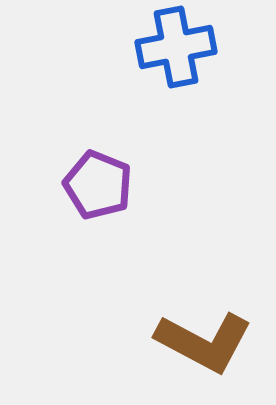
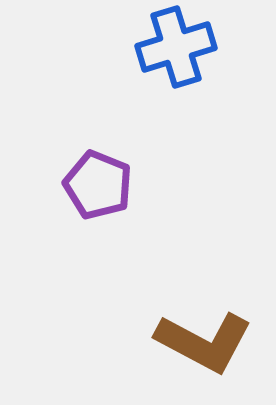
blue cross: rotated 6 degrees counterclockwise
